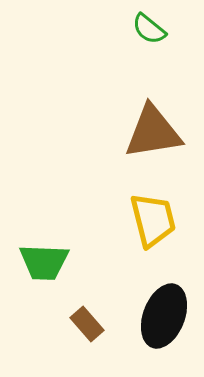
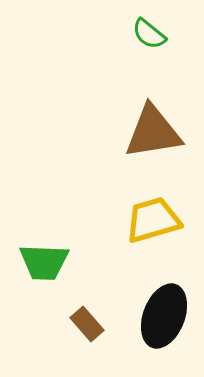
green semicircle: moved 5 px down
yellow trapezoid: rotated 92 degrees counterclockwise
